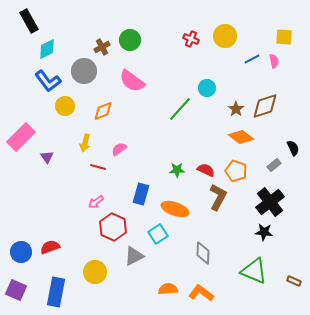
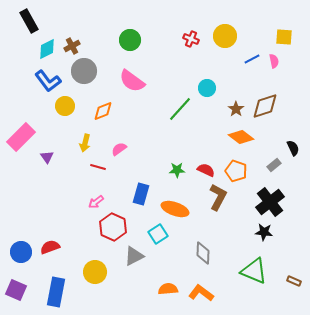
brown cross at (102, 47): moved 30 px left, 1 px up
